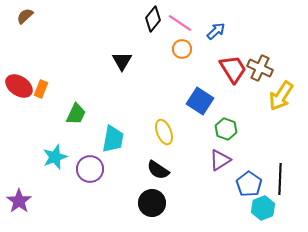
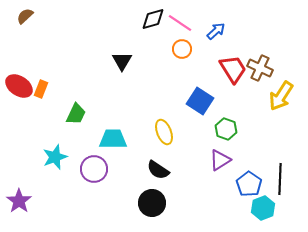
black diamond: rotated 35 degrees clockwise
cyan trapezoid: rotated 100 degrees counterclockwise
purple circle: moved 4 px right
